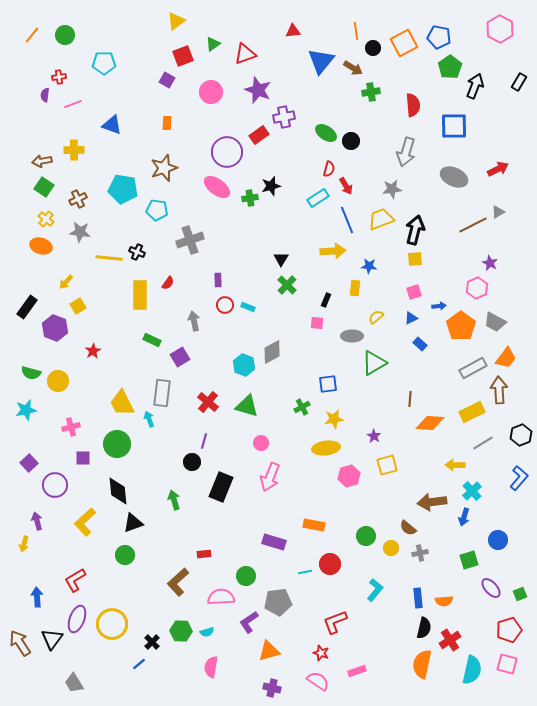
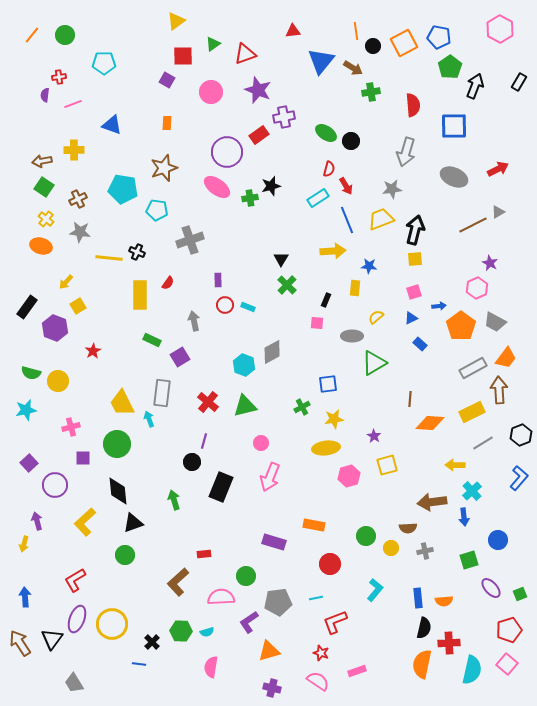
black circle at (373, 48): moved 2 px up
red square at (183, 56): rotated 20 degrees clockwise
green triangle at (247, 406): moved 2 px left; rotated 30 degrees counterclockwise
blue arrow at (464, 517): rotated 24 degrees counterclockwise
brown semicircle at (408, 528): rotated 42 degrees counterclockwise
gray cross at (420, 553): moved 5 px right, 2 px up
cyan line at (305, 572): moved 11 px right, 26 px down
blue arrow at (37, 597): moved 12 px left
red cross at (450, 640): moved 1 px left, 3 px down; rotated 30 degrees clockwise
blue line at (139, 664): rotated 48 degrees clockwise
pink square at (507, 664): rotated 25 degrees clockwise
